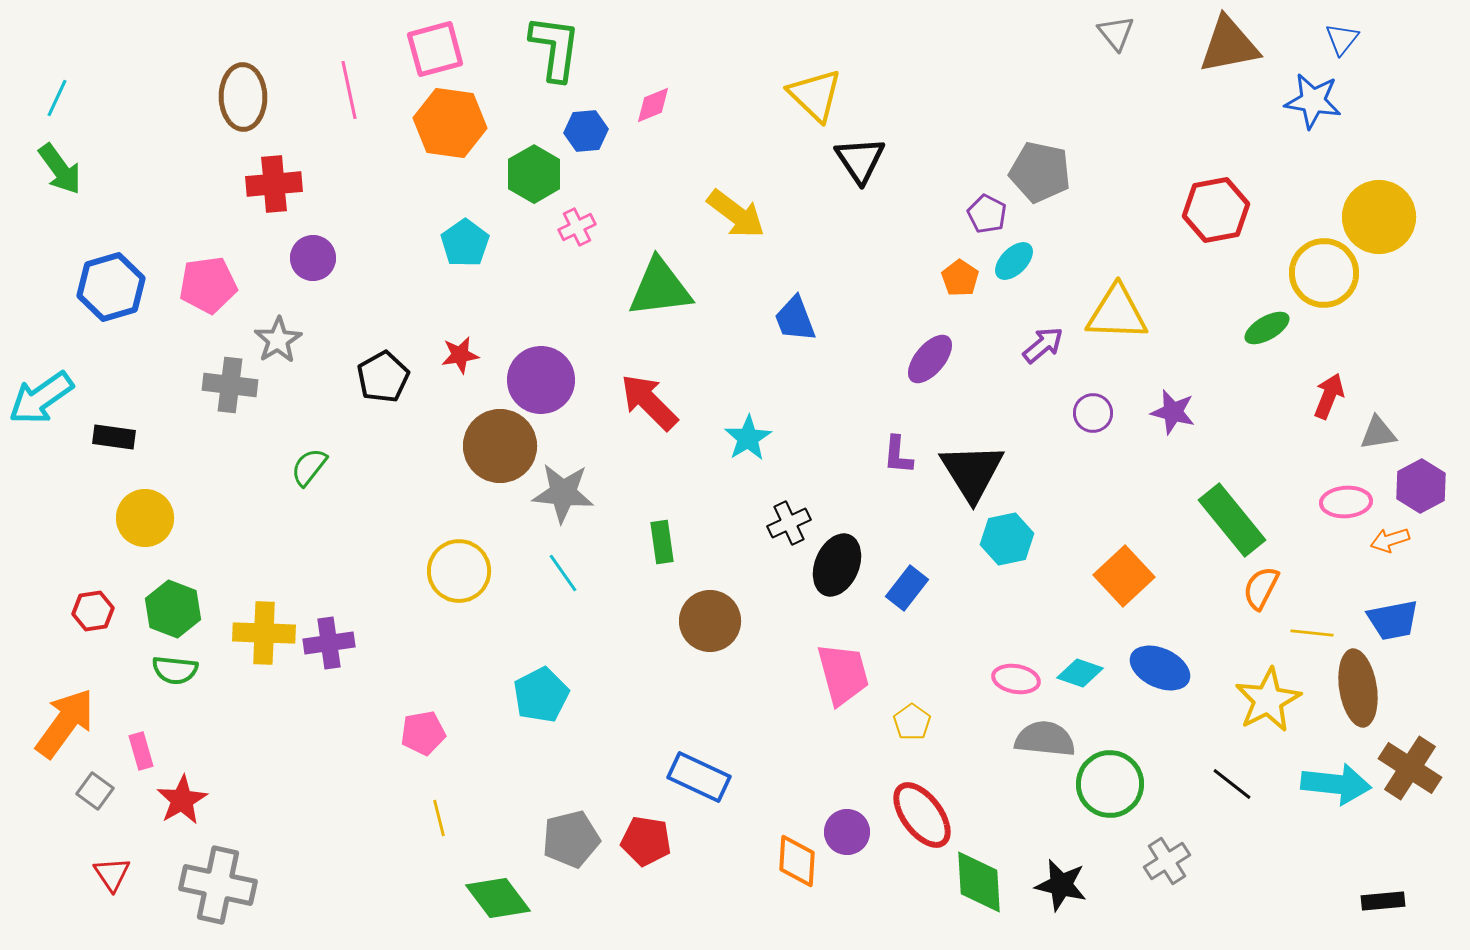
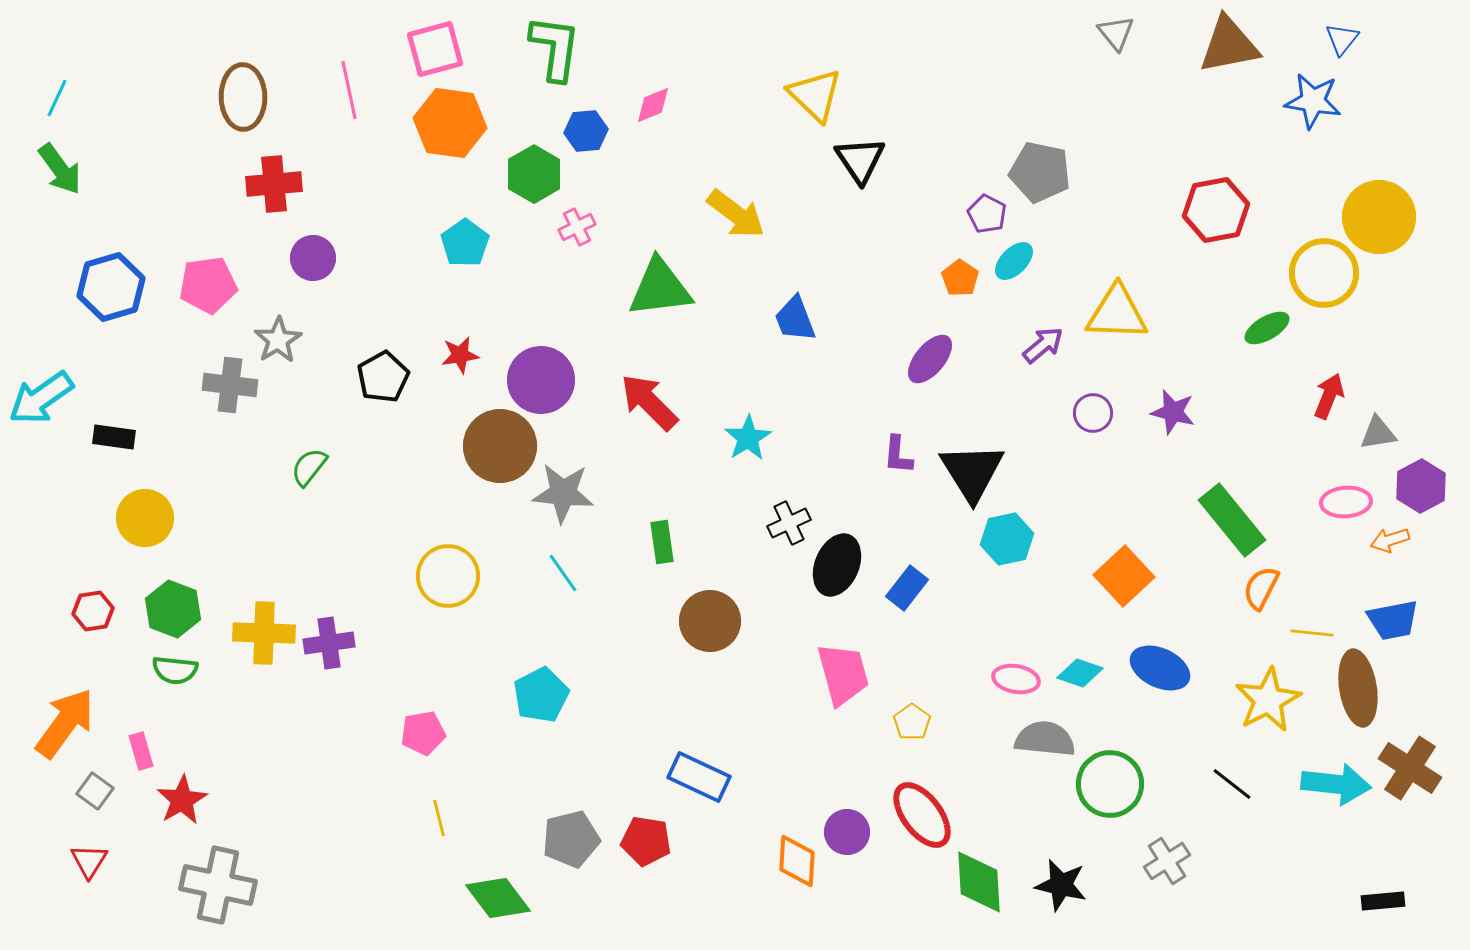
yellow circle at (459, 571): moved 11 px left, 5 px down
red triangle at (112, 874): moved 23 px left, 13 px up; rotated 6 degrees clockwise
